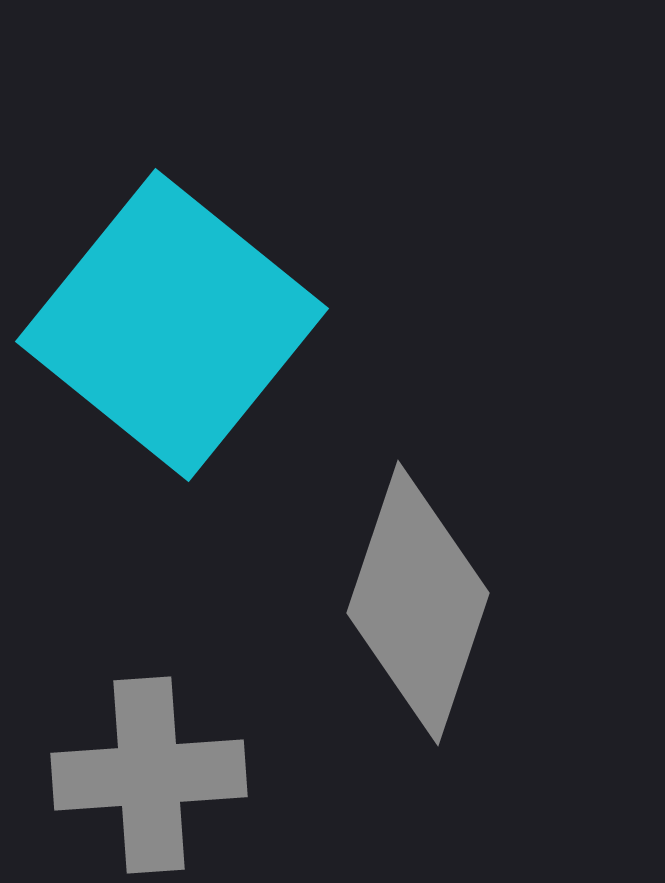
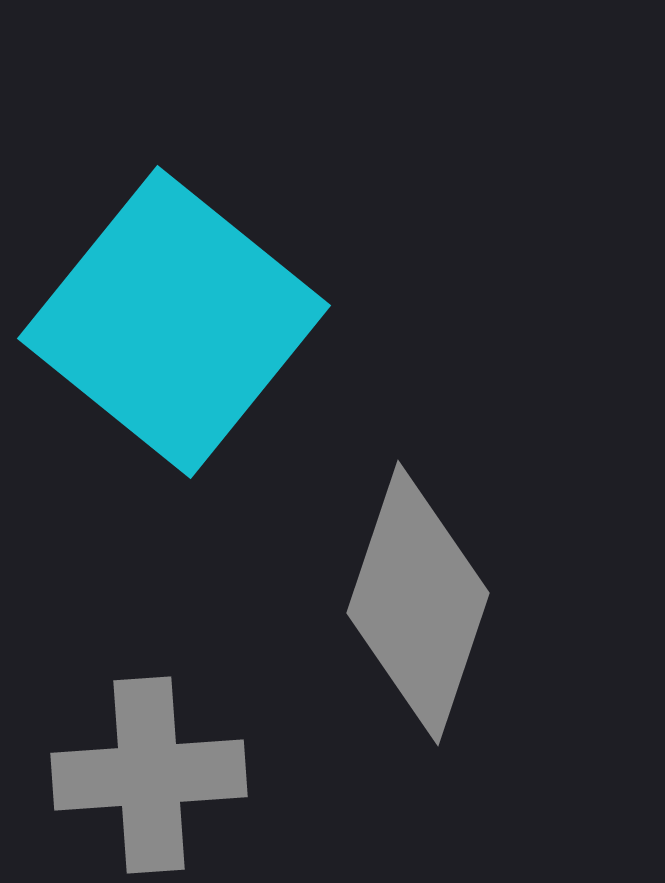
cyan square: moved 2 px right, 3 px up
